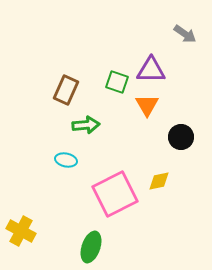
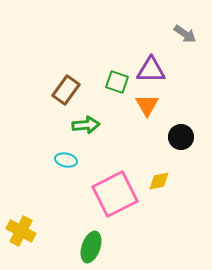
brown rectangle: rotated 12 degrees clockwise
